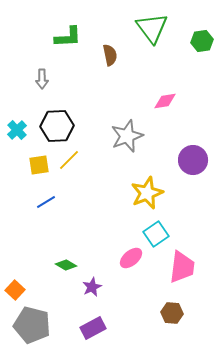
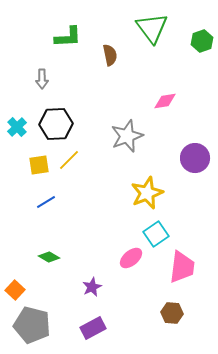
green hexagon: rotated 10 degrees counterclockwise
black hexagon: moved 1 px left, 2 px up
cyan cross: moved 3 px up
purple circle: moved 2 px right, 2 px up
green diamond: moved 17 px left, 8 px up
